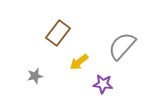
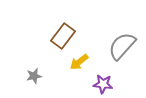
brown rectangle: moved 5 px right, 3 px down
gray star: moved 1 px left
